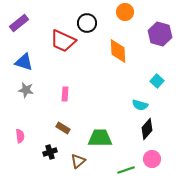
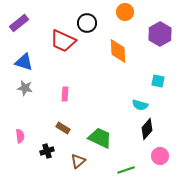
purple hexagon: rotated 15 degrees clockwise
cyan square: moved 1 px right; rotated 32 degrees counterclockwise
gray star: moved 1 px left, 2 px up
green trapezoid: rotated 25 degrees clockwise
black cross: moved 3 px left, 1 px up
pink circle: moved 8 px right, 3 px up
